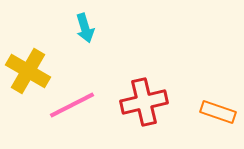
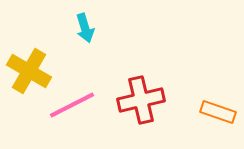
yellow cross: moved 1 px right
red cross: moved 3 px left, 2 px up
